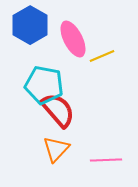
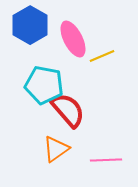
red semicircle: moved 10 px right
orange triangle: rotated 12 degrees clockwise
